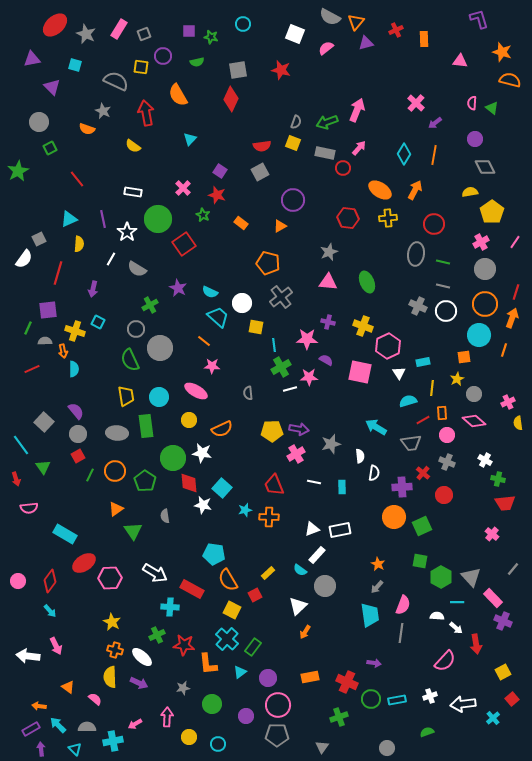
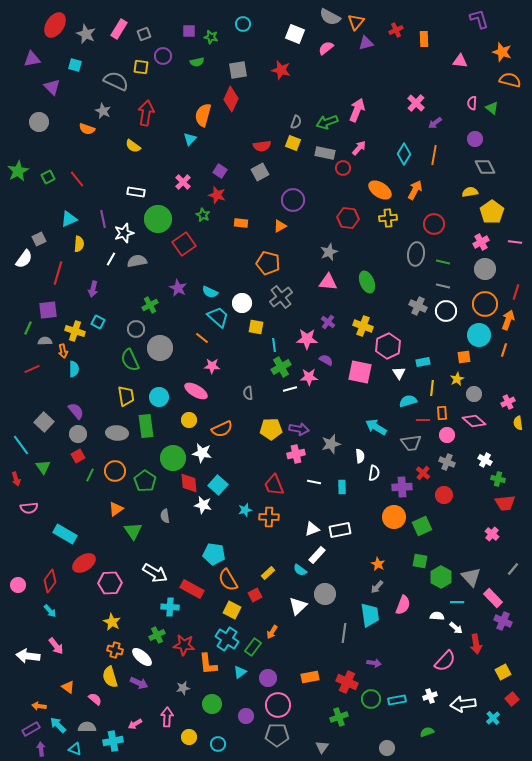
red ellipse at (55, 25): rotated 15 degrees counterclockwise
orange semicircle at (178, 95): moved 25 px right, 20 px down; rotated 45 degrees clockwise
red arrow at (146, 113): rotated 20 degrees clockwise
green square at (50, 148): moved 2 px left, 29 px down
pink cross at (183, 188): moved 6 px up
white rectangle at (133, 192): moved 3 px right
orange rectangle at (241, 223): rotated 32 degrees counterclockwise
white star at (127, 232): moved 3 px left, 1 px down; rotated 18 degrees clockwise
pink line at (515, 242): rotated 64 degrees clockwise
gray semicircle at (137, 269): moved 8 px up; rotated 138 degrees clockwise
orange arrow at (512, 318): moved 4 px left, 2 px down
purple cross at (328, 322): rotated 24 degrees clockwise
orange line at (204, 341): moved 2 px left, 3 px up
red line at (423, 420): rotated 32 degrees clockwise
yellow pentagon at (272, 431): moved 1 px left, 2 px up
pink cross at (296, 454): rotated 18 degrees clockwise
cyan square at (222, 488): moved 4 px left, 3 px up
pink hexagon at (110, 578): moved 5 px down
pink circle at (18, 581): moved 4 px down
gray circle at (325, 586): moved 8 px down
orange arrow at (305, 632): moved 33 px left
gray line at (401, 633): moved 57 px left
cyan cross at (227, 639): rotated 10 degrees counterclockwise
pink arrow at (56, 646): rotated 12 degrees counterclockwise
yellow semicircle at (110, 677): rotated 15 degrees counterclockwise
cyan triangle at (75, 749): rotated 24 degrees counterclockwise
